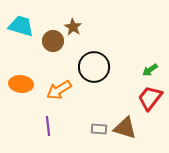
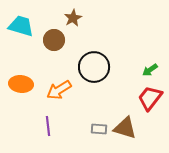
brown star: moved 9 px up; rotated 12 degrees clockwise
brown circle: moved 1 px right, 1 px up
